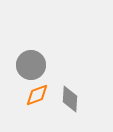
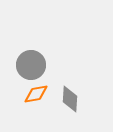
orange diamond: moved 1 px left, 1 px up; rotated 10 degrees clockwise
